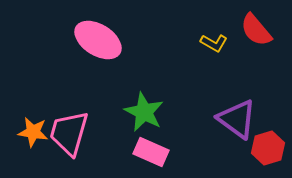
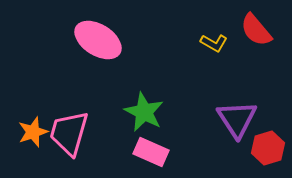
purple triangle: rotated 21 degrees clockwise
orange star: rotated 28 degrees counterclockwise
